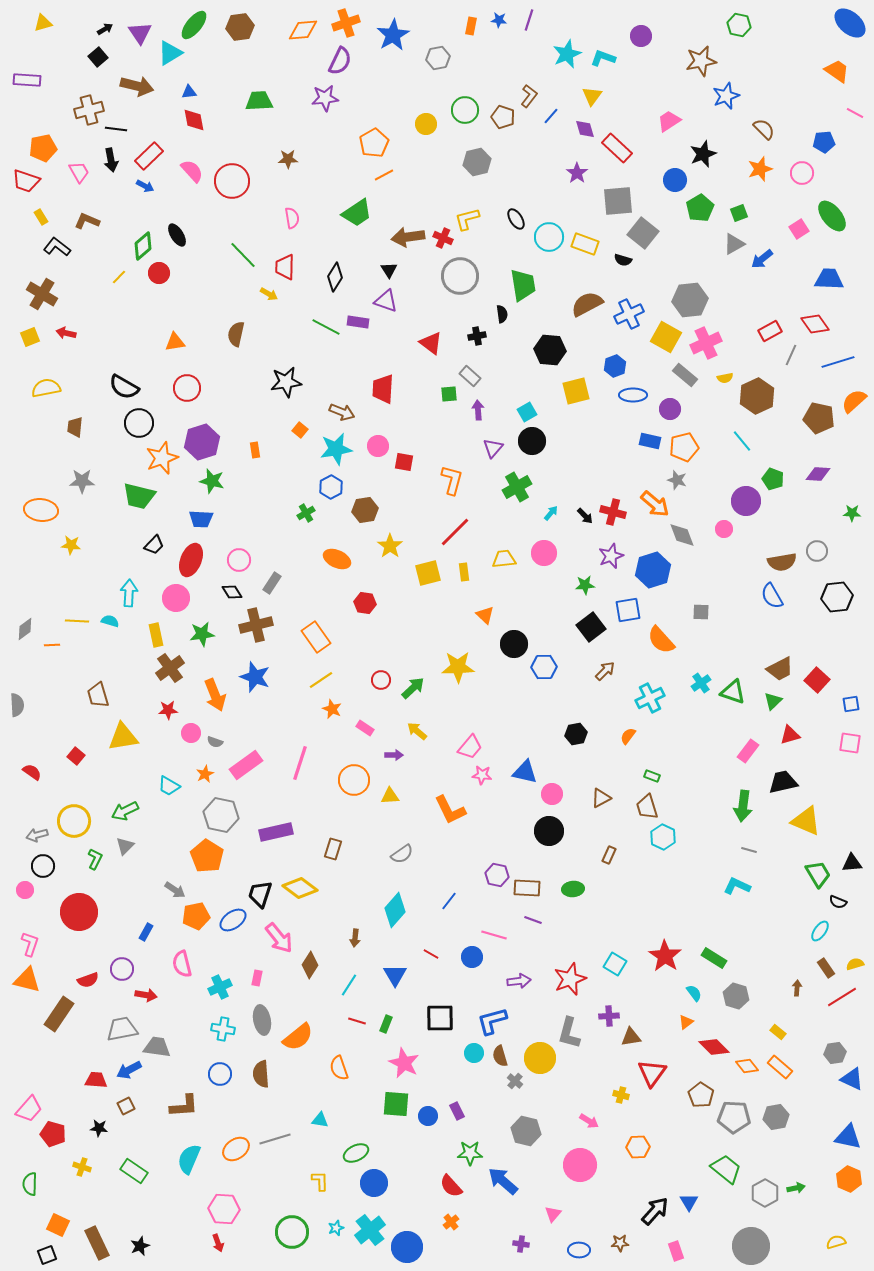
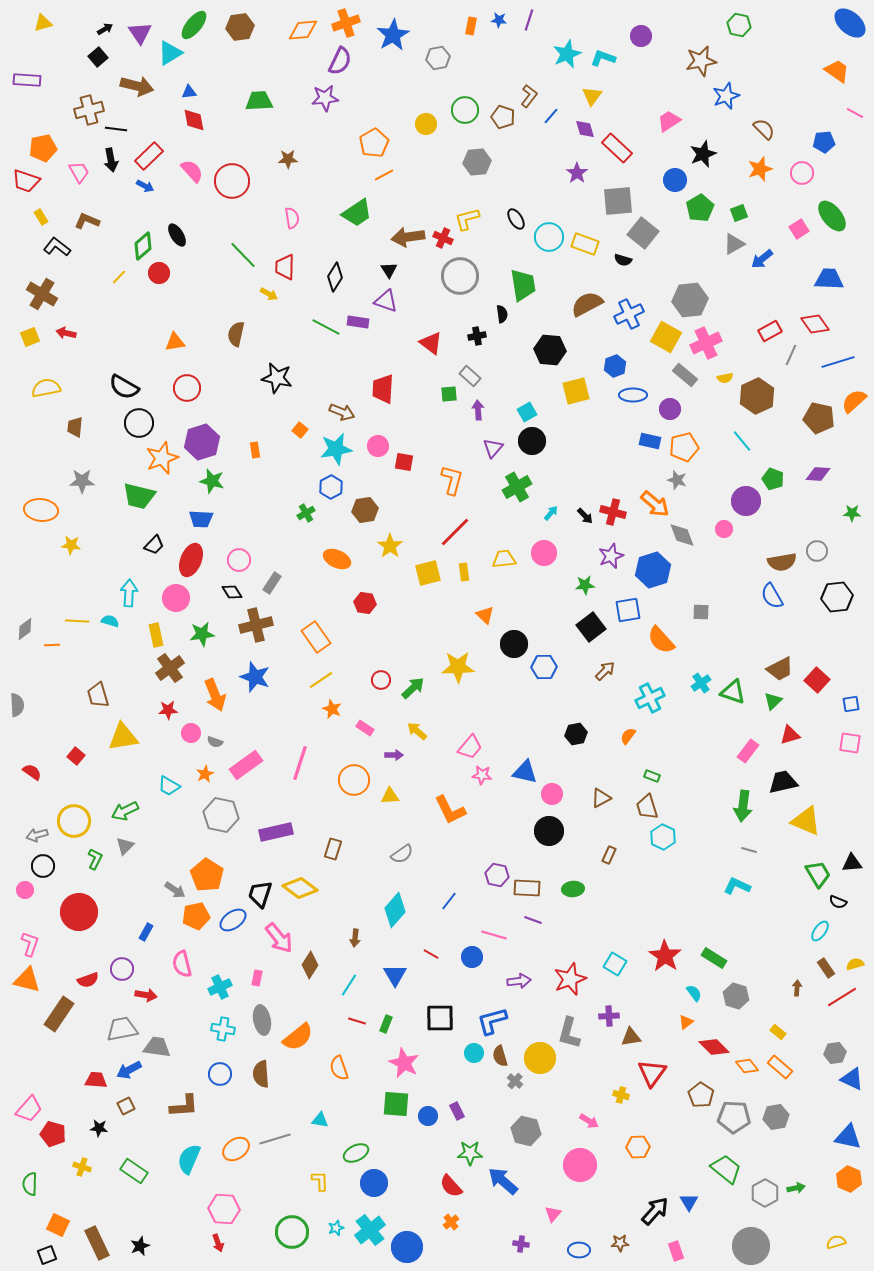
gray hexagon at (477, 162): rotated 8 degrees clockwise
black star at (286, 382): moved 9 px left, 4 px up; rotated 20 degrees clockwise
orange pentagon at (207, 856): moved 19 px down
